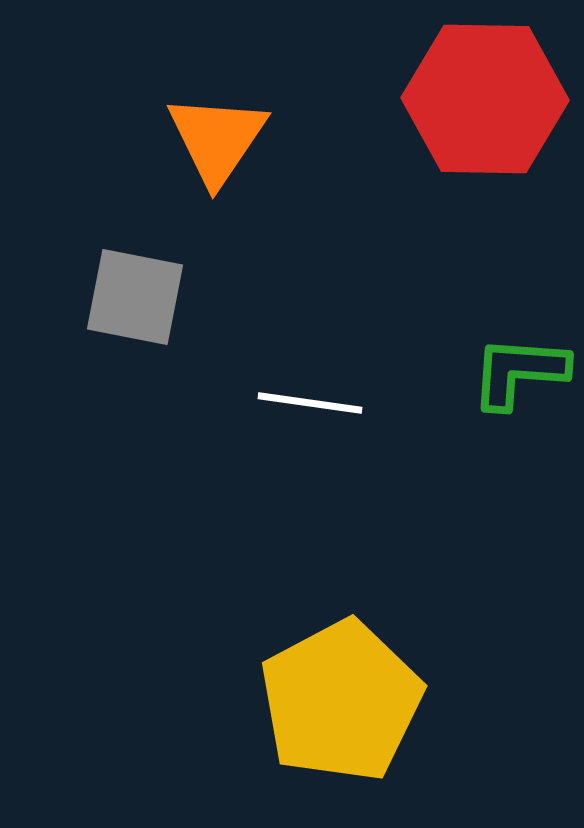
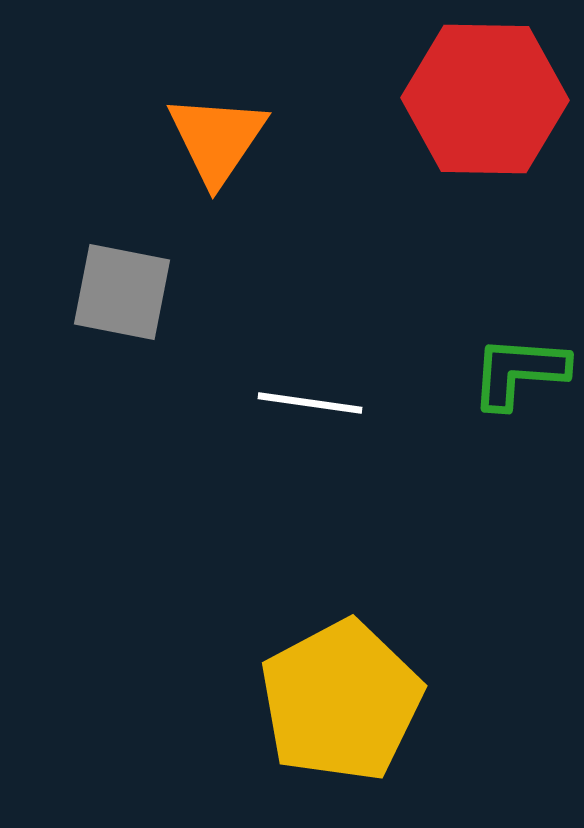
gray square: moved 13 px left, 5 px up
